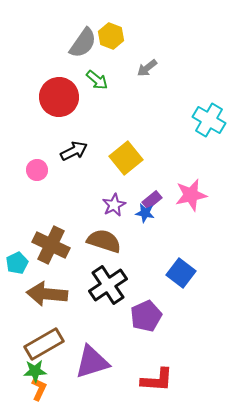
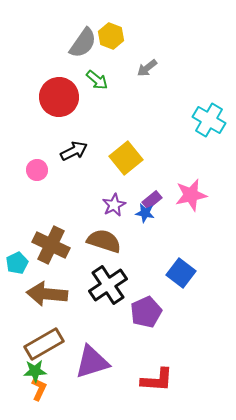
purple pentagon: moved 4 px up
